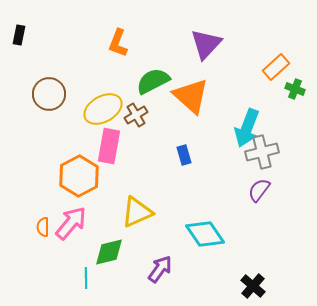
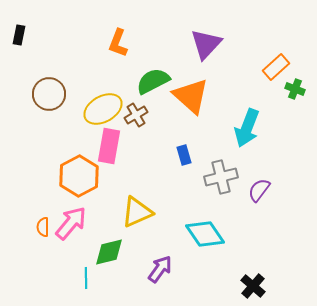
gray cross: moved 41 px left, 25 px down
